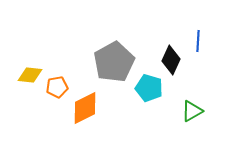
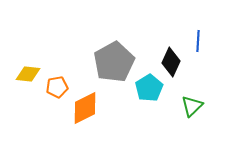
black diamond: moved 2 px down
yellow diamond: moved 2 px left, 1 px up
cyan pentagon: rotated 24 degrees clockwise
green triangle: moved 5 px up; rotated 15 degrees counterclockwise
